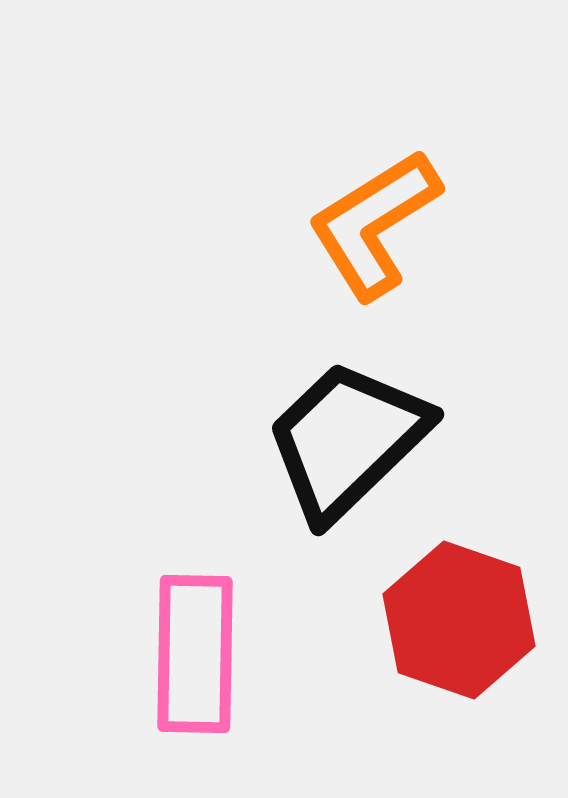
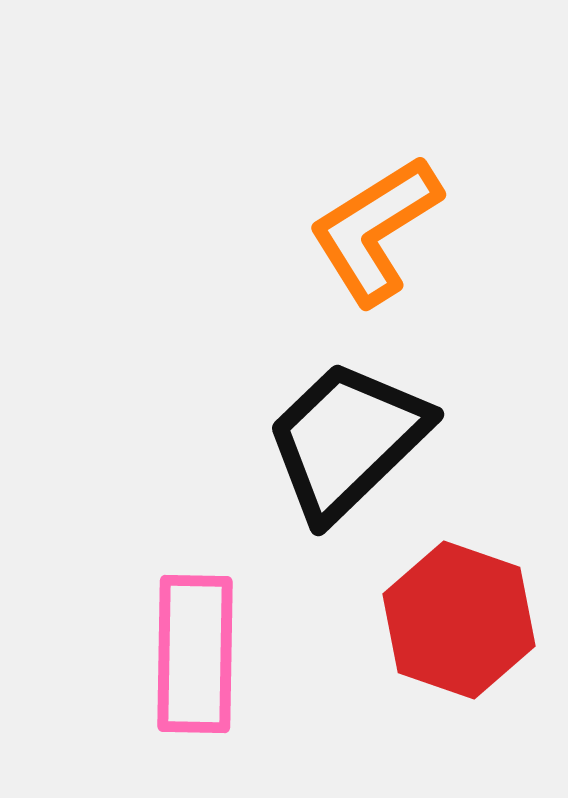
orange L-shape: moved 1 px right, 6 px down
